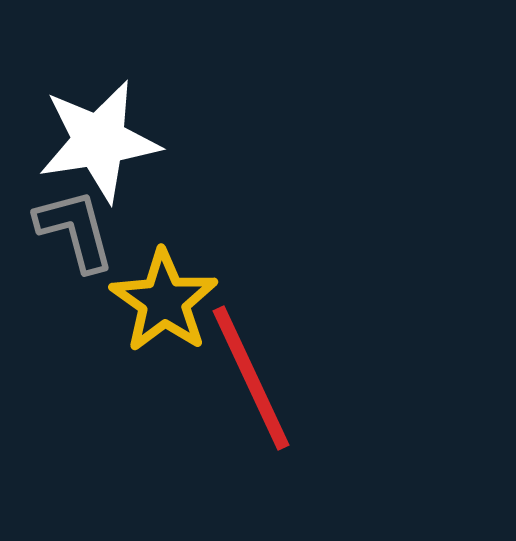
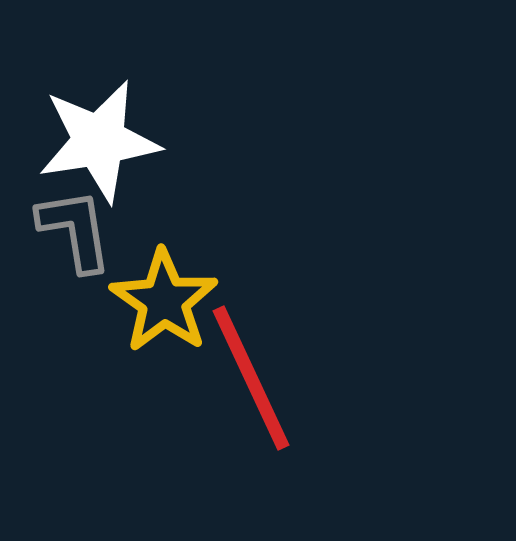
gray L-shape: rotated 6 degrees clockwise
